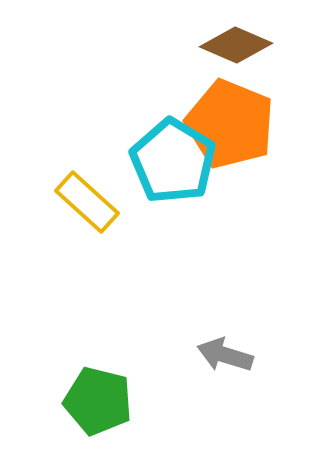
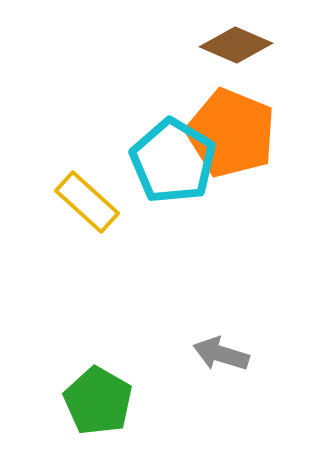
orange pentagon: moved 1 px right, 9 px down
gray arrow: moved 4 px left, 1 px up
green pentagon: rotated 16 degrees clockwise
